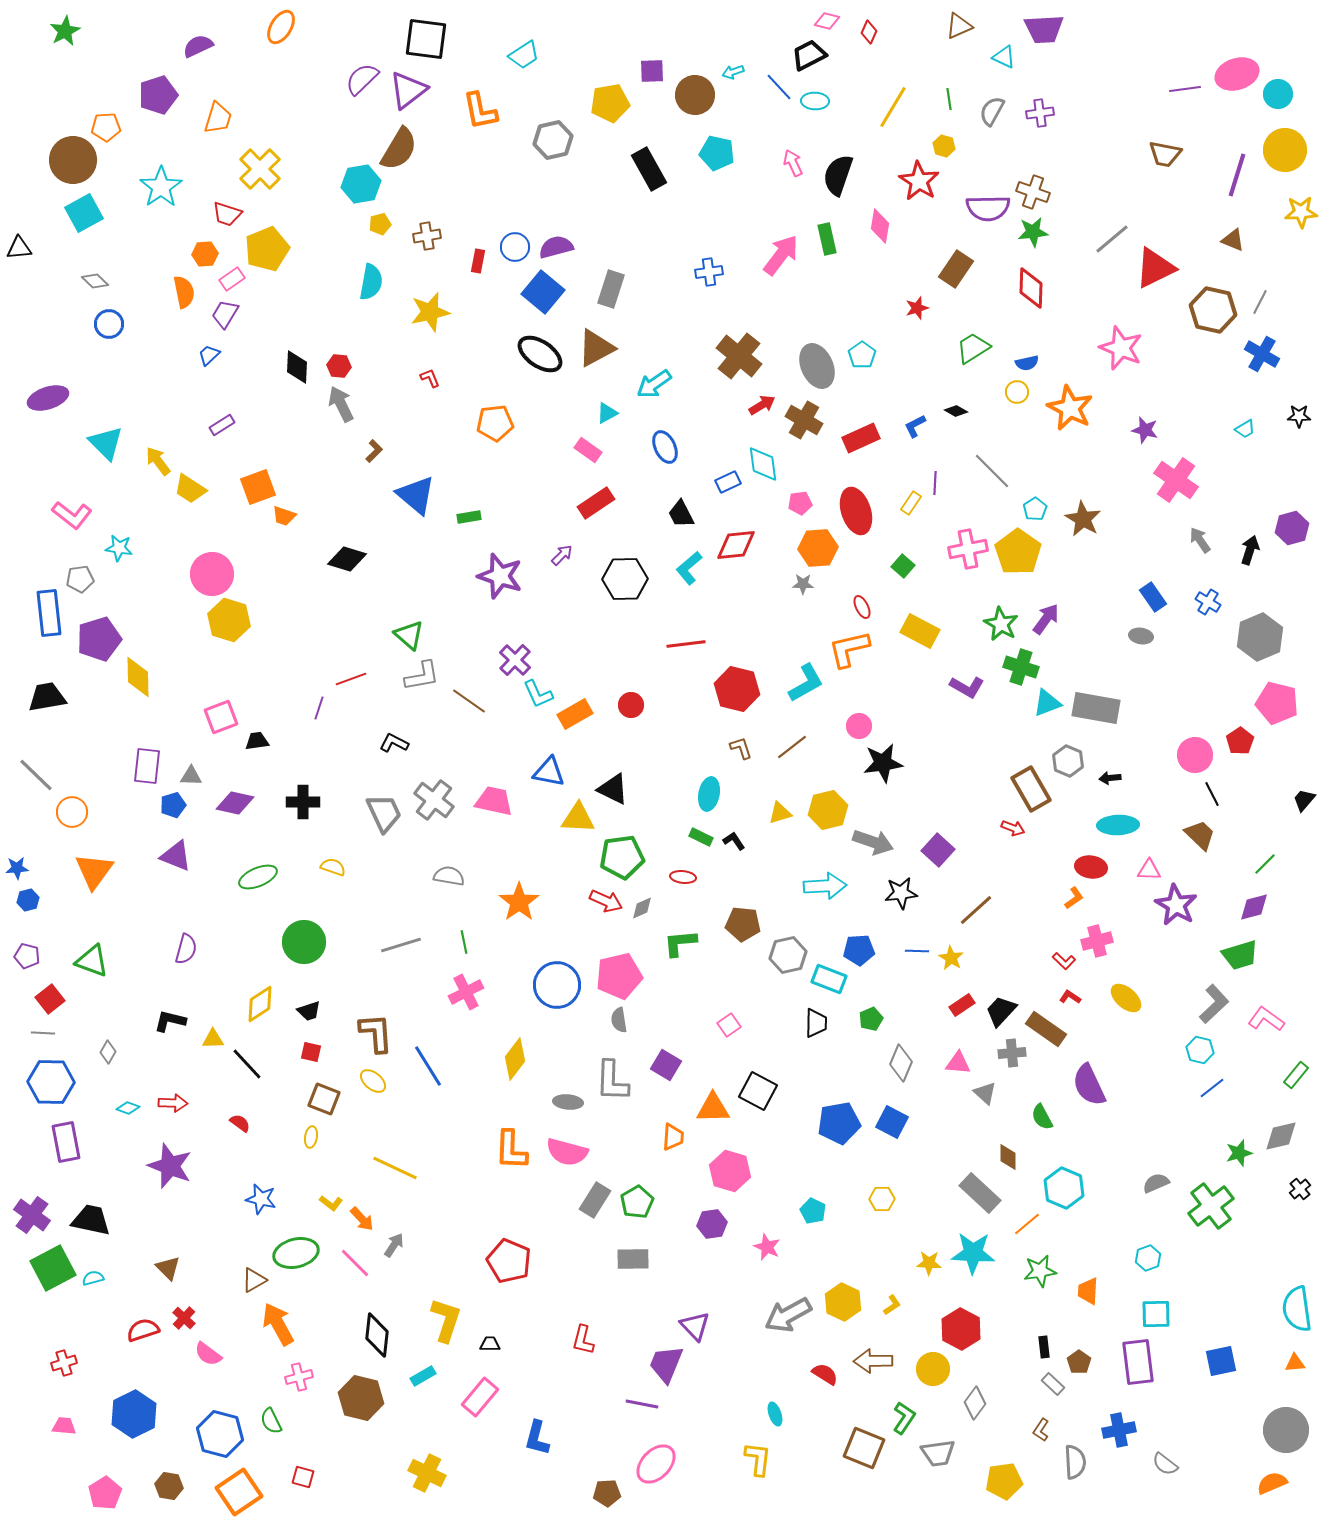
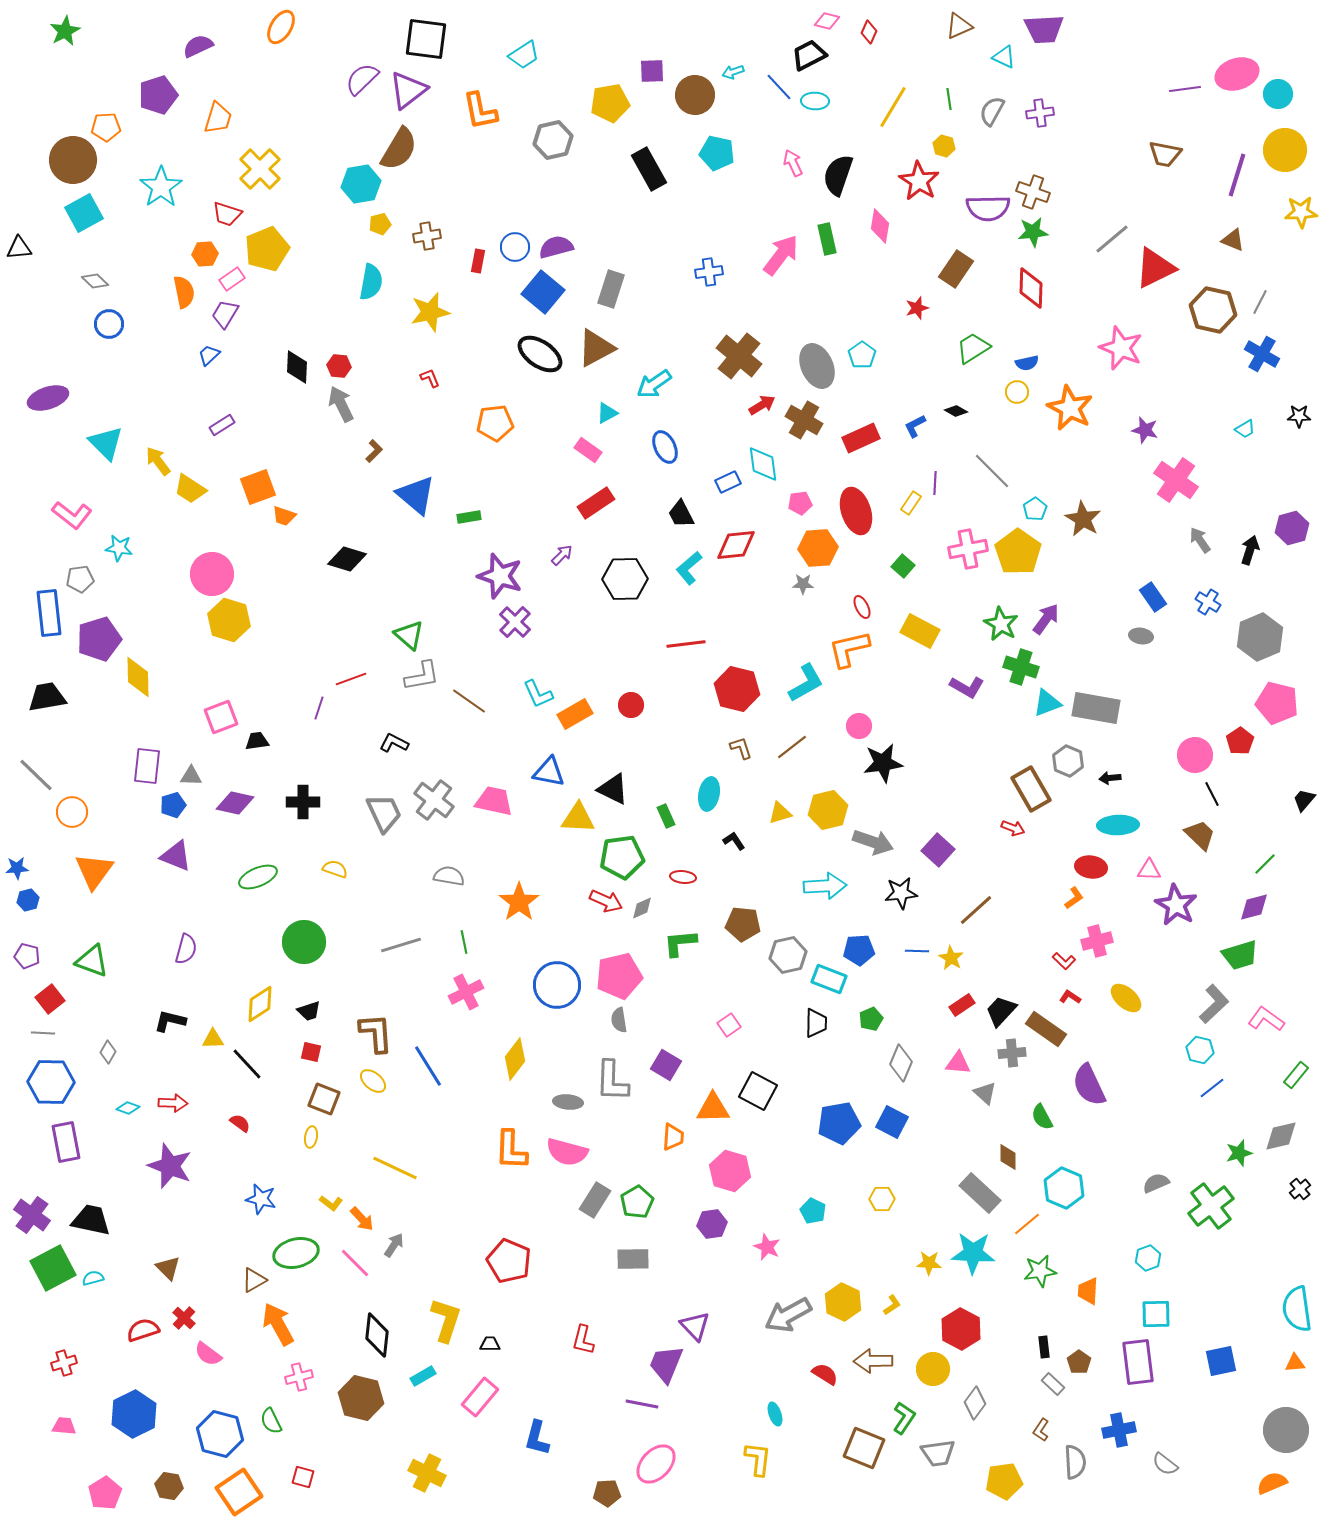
purple cross at (515, 660): moved 38 px up
green rectangle at (701, 837): moved 35 px left, 21 px up; rotated 40 degrees clockwise
yellow semicircle at (333, 867): moved 2 px right, 2 px down
